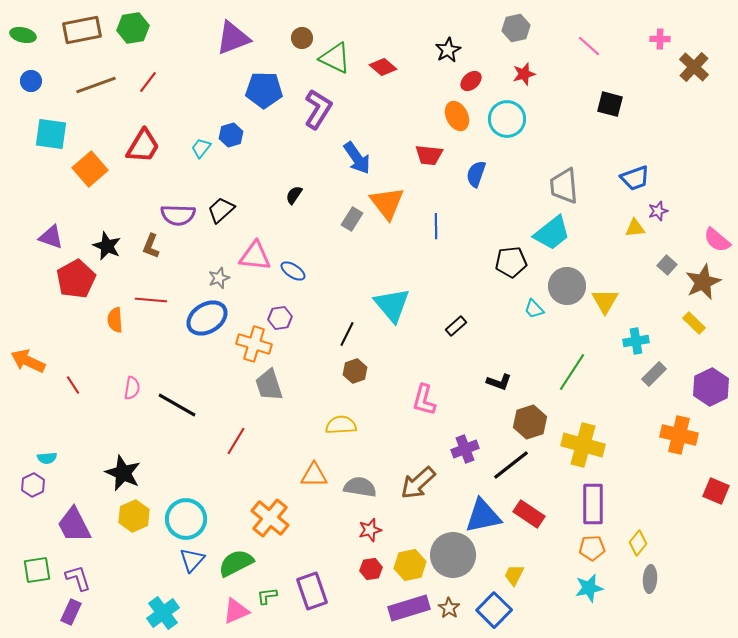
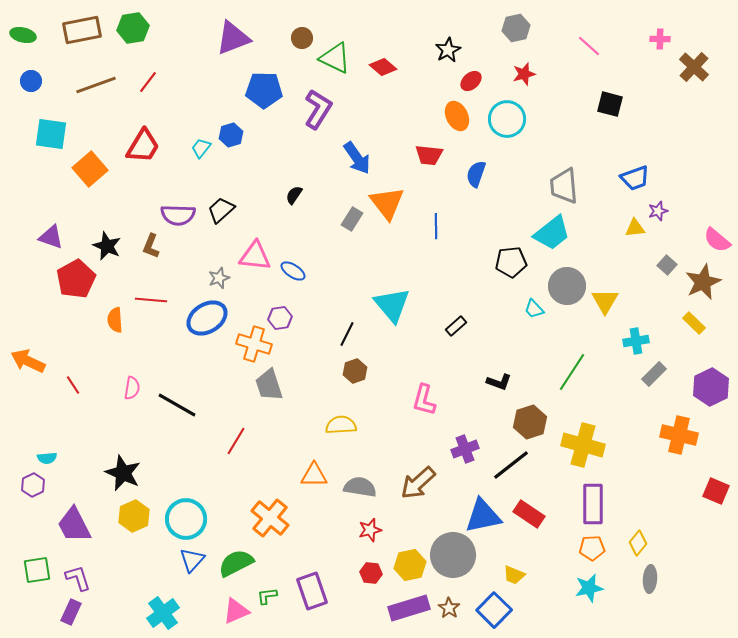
red hexagon at (371, 569): moved 4 px down; rotated 15 degrees clockwise
yellow trapezoid at (514, 575): rotated 95 degrees counterclockwise
